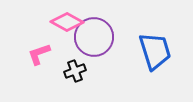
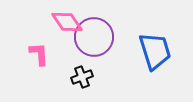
pink diamond: rotated 28 degrees clockwise
pink L-shape: rotated 105 degrees clockwise
black cross: moved 7 px right, 6 px down
